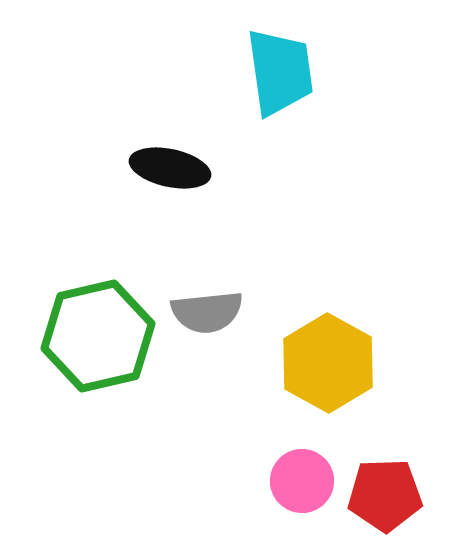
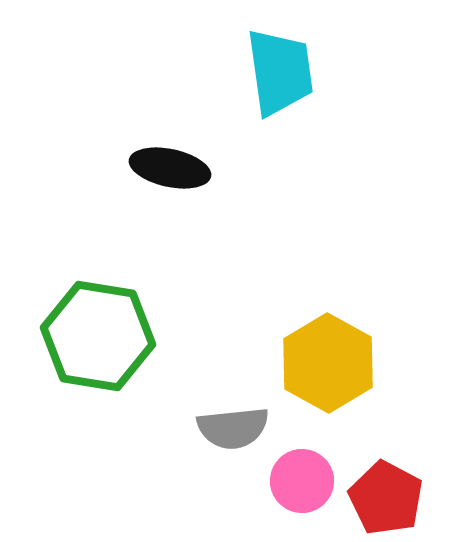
gray semicircle: moved 26 px right, 116 px down
green hexagon: rotated 22 degrees clockwise
red pentagon: moved 1 px right, 3 px down; rotated 30 degrees clockwise
